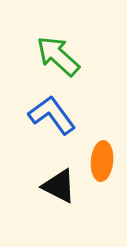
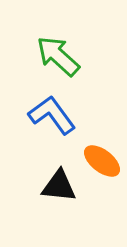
orange ellipse: rotated 57 degrees counterclockwise
black triangle: rotated 21 degrees counterclockwise
